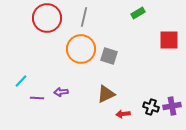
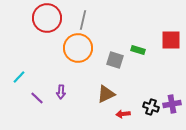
green rectangle: moved 37 px down; rotated 48 degrees clockwise
gray line: moved 1 px left, 3 px down
red square: moved 2 px right
orange circle: moved 3 px left, 1 px up
gray square: moved 6 px right, 4 px down
cyan line: moved 2 px left, 4 px up
purple arrow: rotated 80 degrees counterclockwise
purple line: rotated 40 degrees clockwise
purple cross: moved 2 px up
